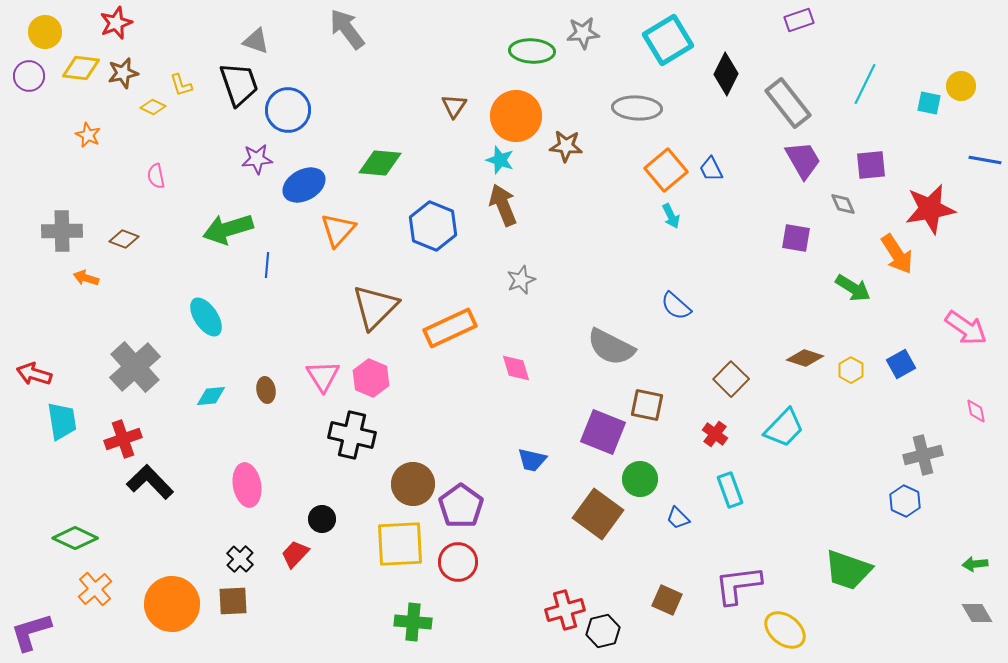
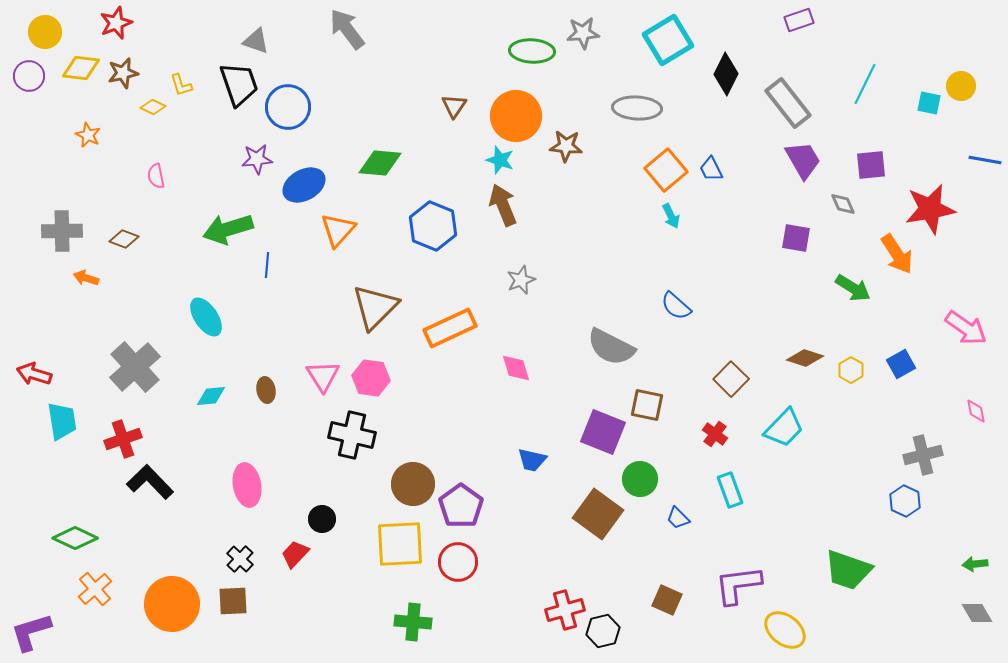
blue circle at (288, 110): moved 3 px up
pink hexagon at (371, 378): rotated 15 degrees counterclockwise
